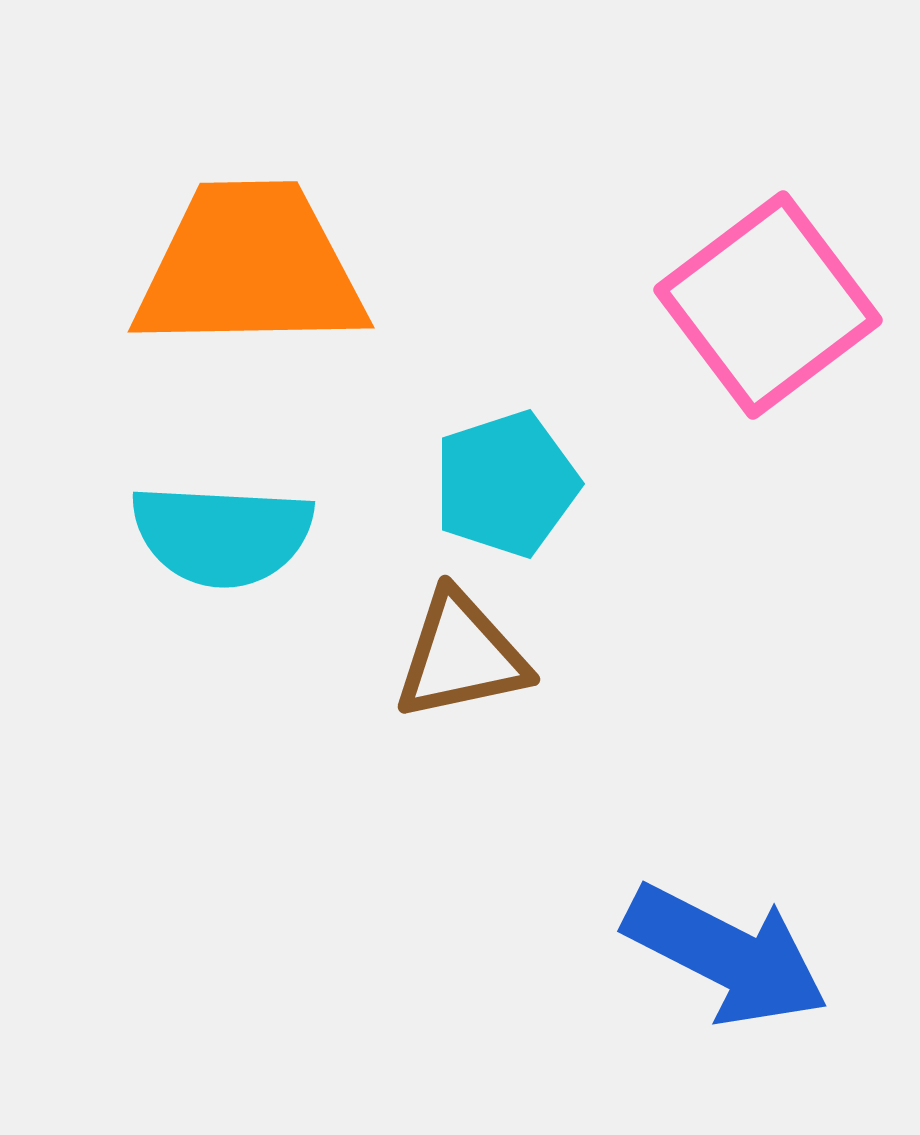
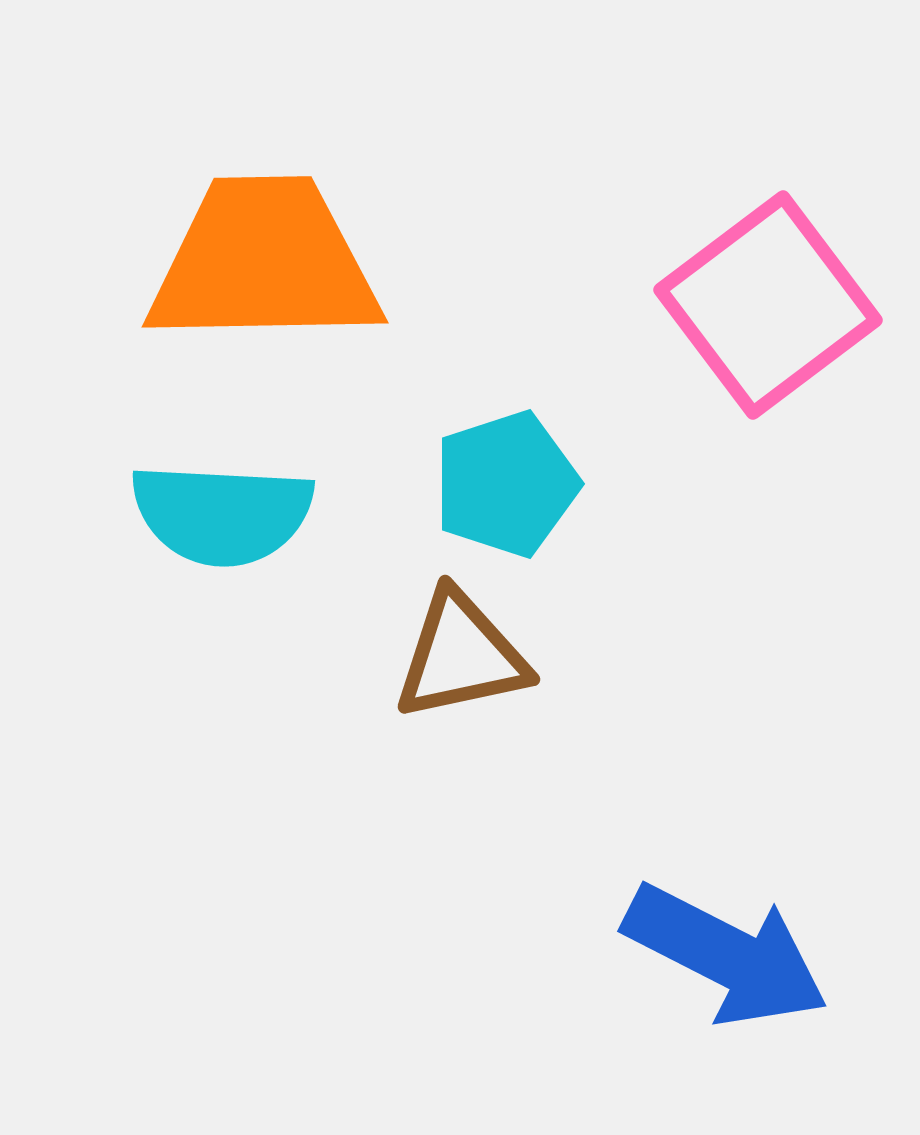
orange trapezoid: moved 14 px right, 5 px up
cyan semicircle: moved 21 px up
